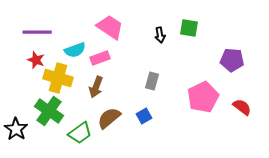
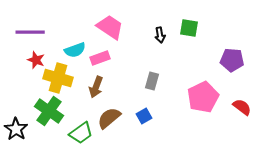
purple line: moved 7 px left
green trapezoid: moved 1 px right
